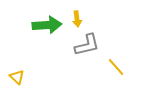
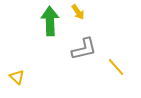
yellow arrow: moved 1 px right, 7 px up; rotated 28 degrees counterclockwise
green arrow: moved 3 px right, 4 px up; rotated 88 degrees counterclockwise
gray L-shape: moved 3 px left, 4 px down
